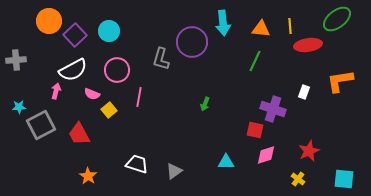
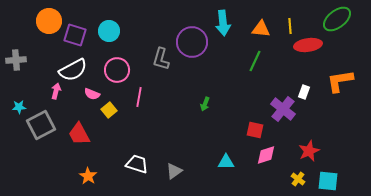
purple square: rotated 30 degrees counterclockwise
purple cross: moved 10 px right; rotated 20 degrees clockwise
cyan square: moved 16 px left, 2 px down
